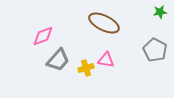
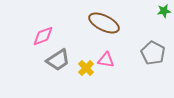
green star: moved 4 px right, 1 px up
gray pentagon: moved 2 px left, 3 px down
gray trapezoid: rotated 15 degrees clockwise
yellow cross: rotated 28 degrees counterclockwise
